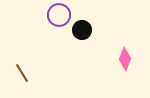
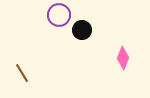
pink diamond: moved 2 px left, 1 px up
